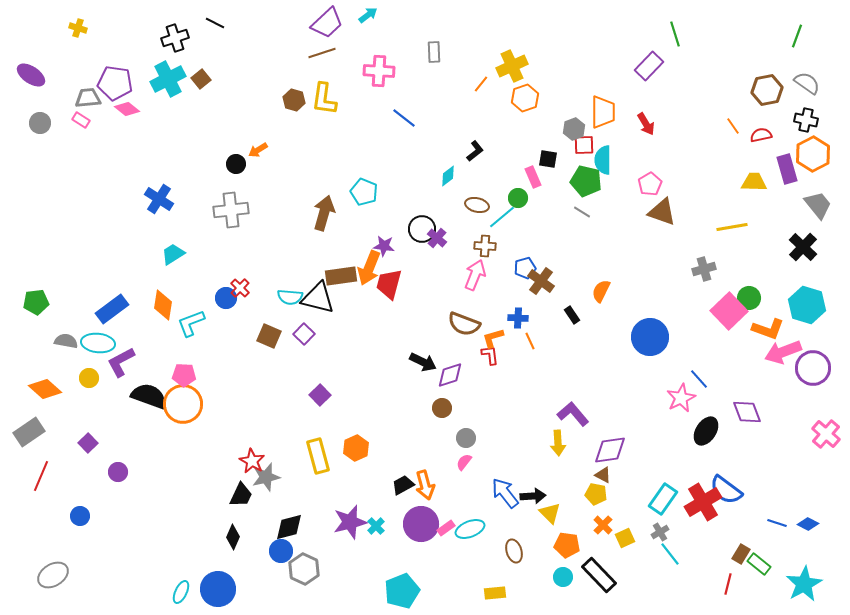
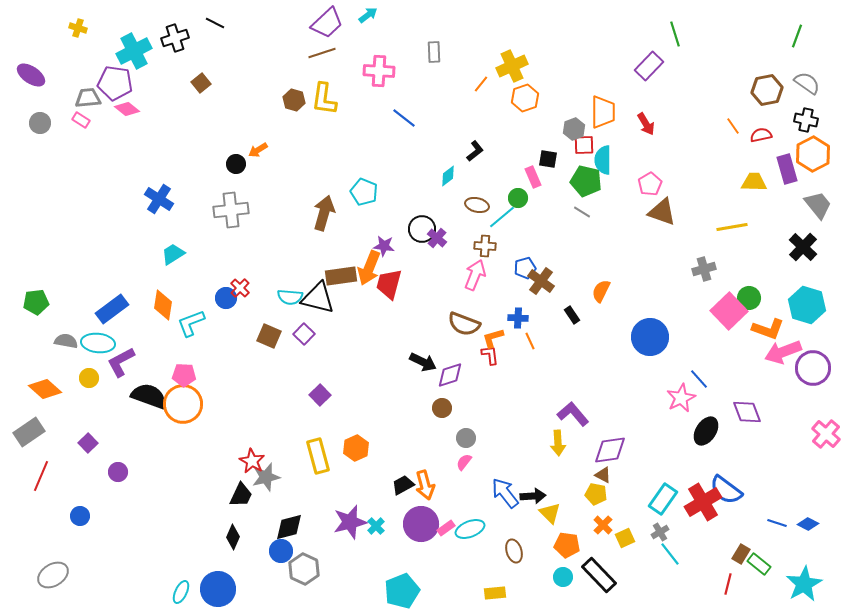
cyan cross at (168, 79): moved 34 px left, 28 px up
brown square at (201, 79): moved 4 px down
